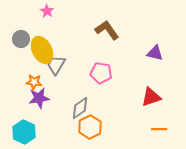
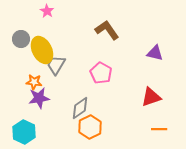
pink pentagon: rotated 20 degrees clockwise
